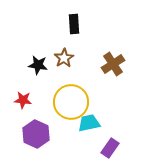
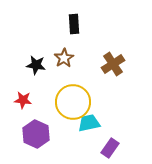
black star: moved 2 px left
yellow circle: moved 2 px right
